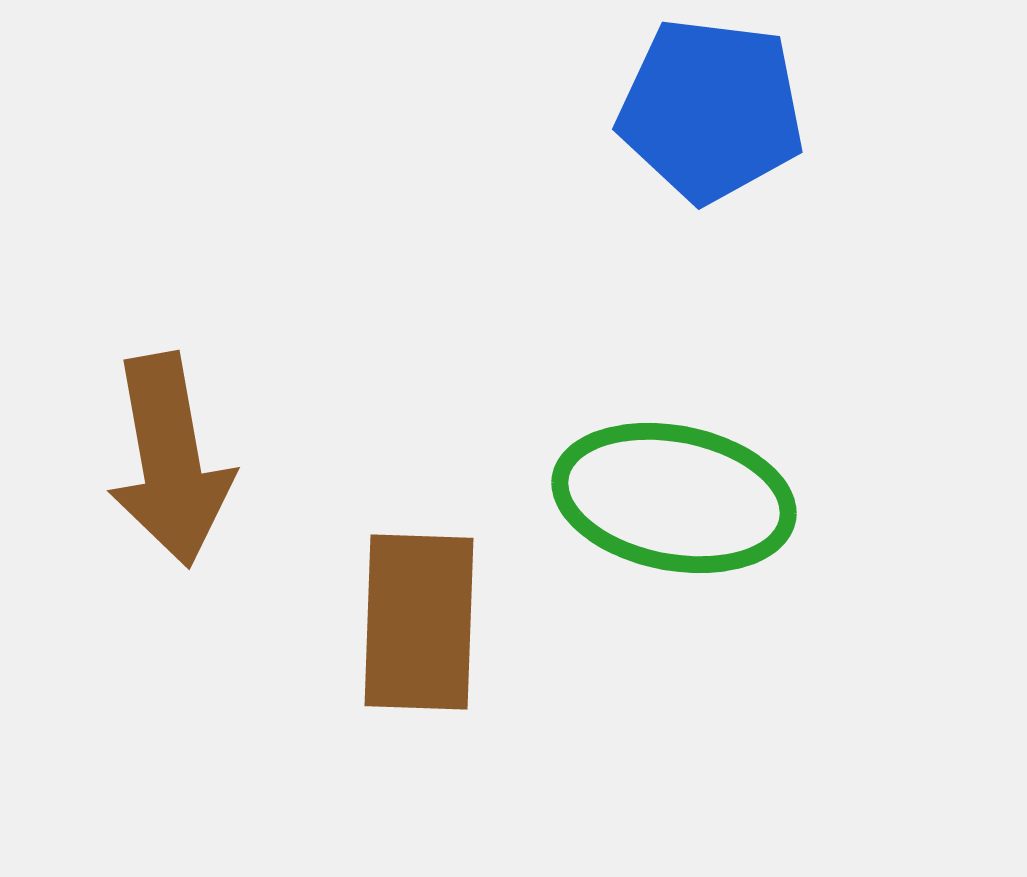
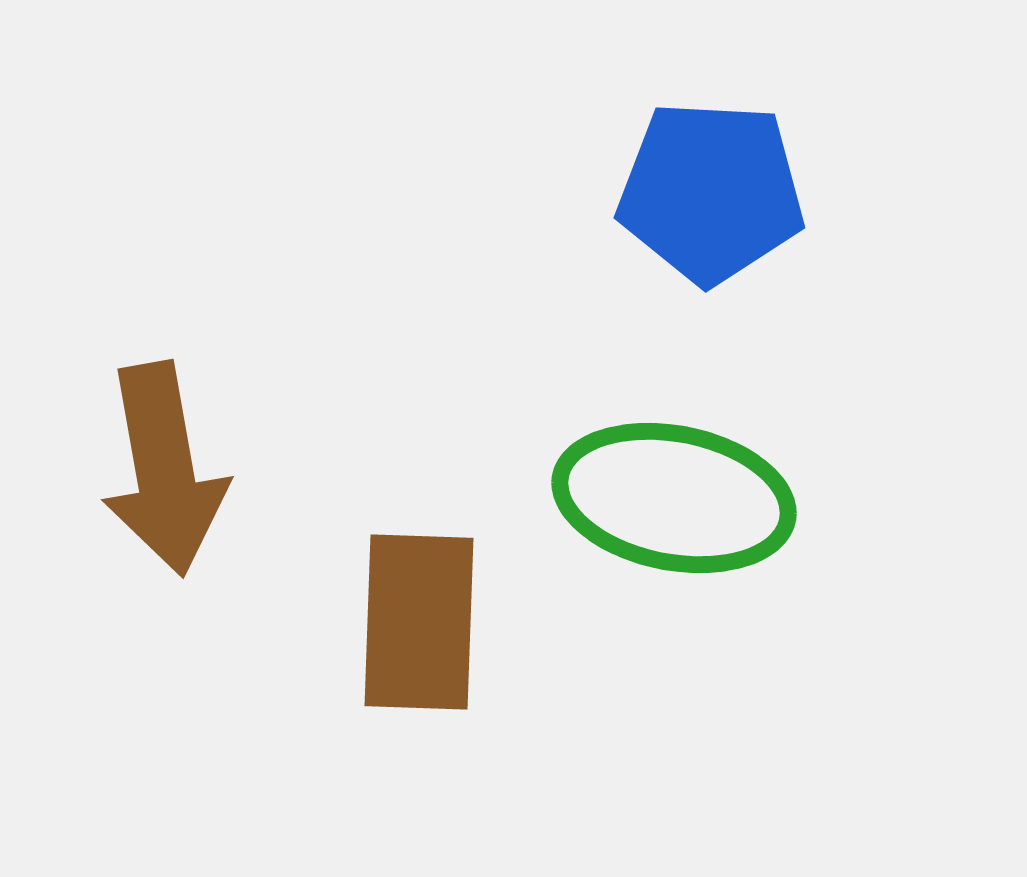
blue pentagon: moved 82 px down; rotated 4 degrees counterclockwise
brown arrow: moved 6 px left, 9 px down
